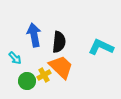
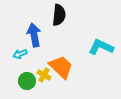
black semicircle: moved 27 px up
cyan arrow: moved 5 px right, 4 px up; rotated 112 degrees clockwise
yellow cross: rotated 32 degrees counterclockwise
